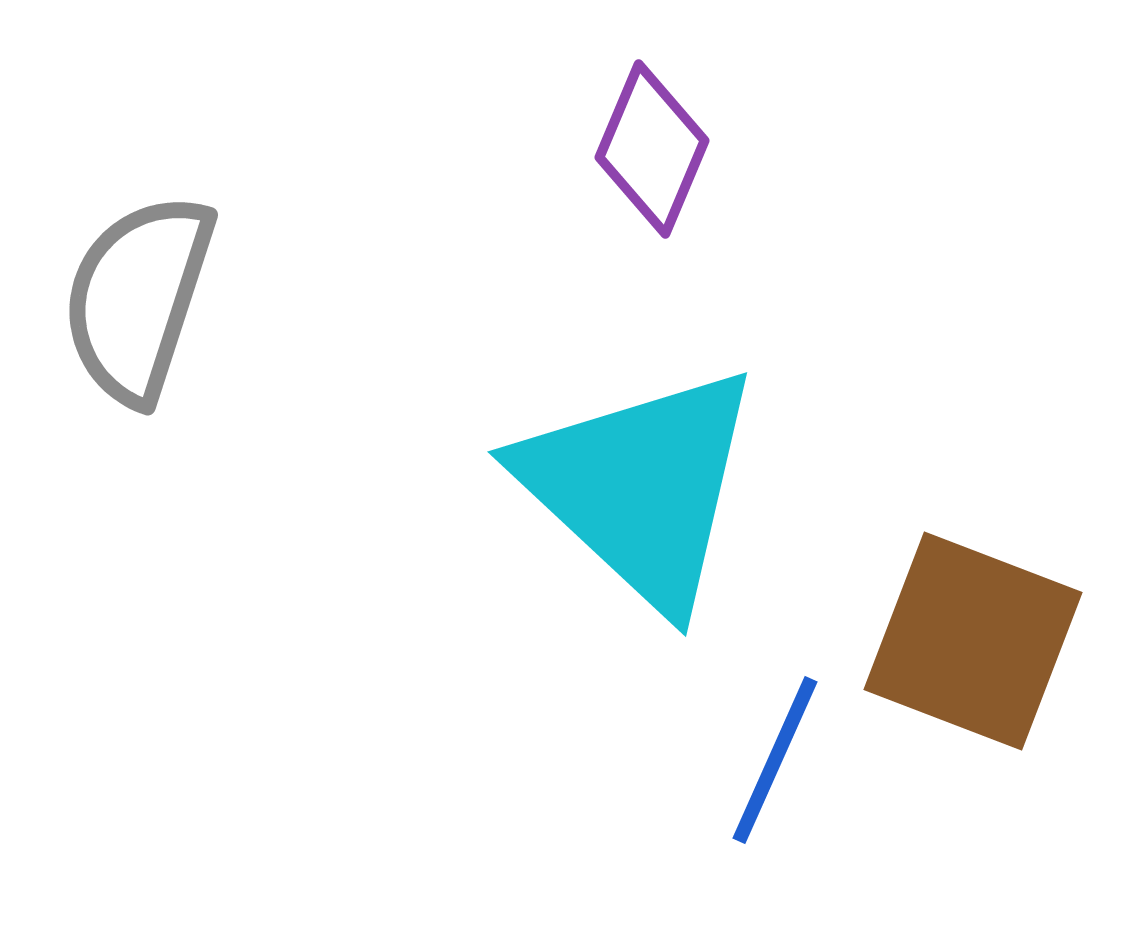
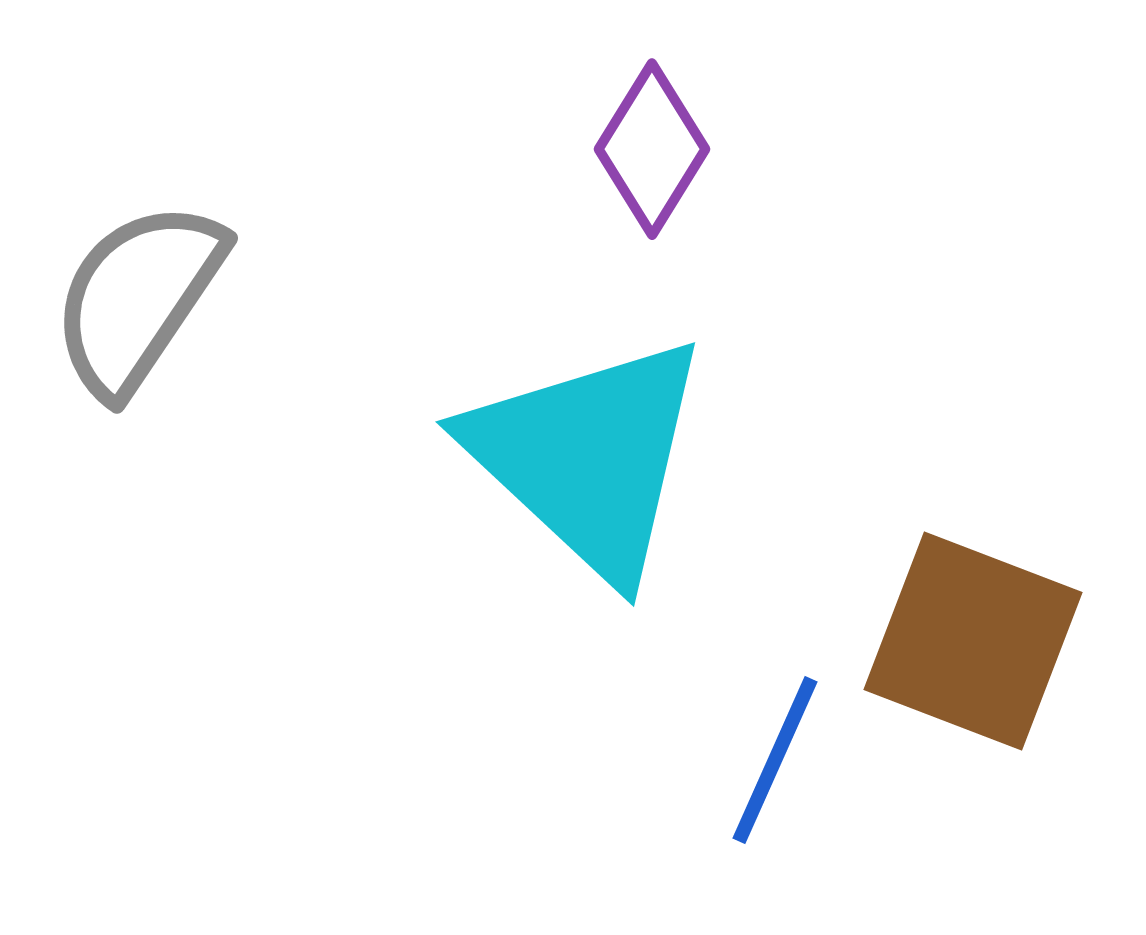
purple diamond: rotated 9 degrees clockwise
gray semicircle: rotated 16 degrees clockwise
cyan triangle: moved 52 px left, 30 px up
